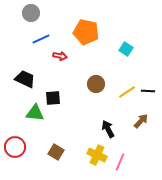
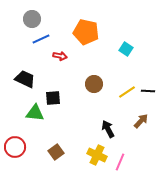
gray circle: moved 1 px right, 6 px down
brown circle: moved 2 px left
brown square: rotated 21 degrees clockwise
